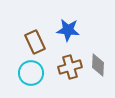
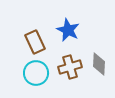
blue star: rotated 20 degrees clockwise
gray diamond: moved 1 px right, 1 px up
cyan circle: moved 5 px right
